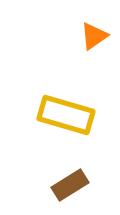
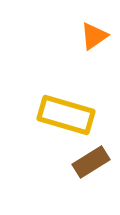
brown rectangle: moved 21 px right, 23 px up
